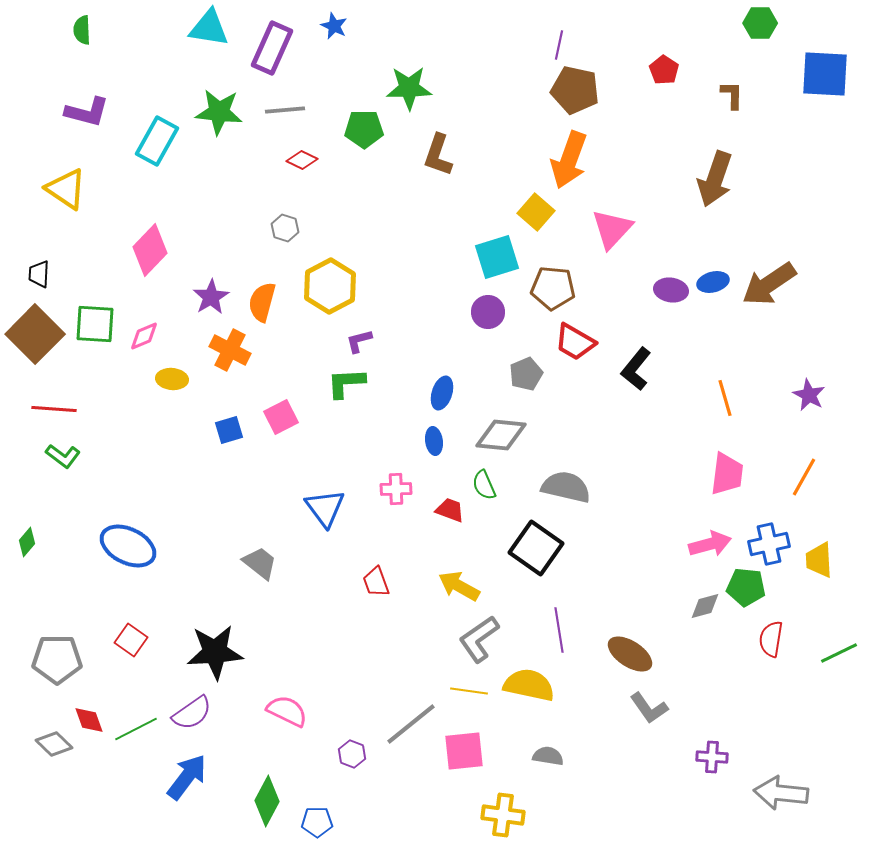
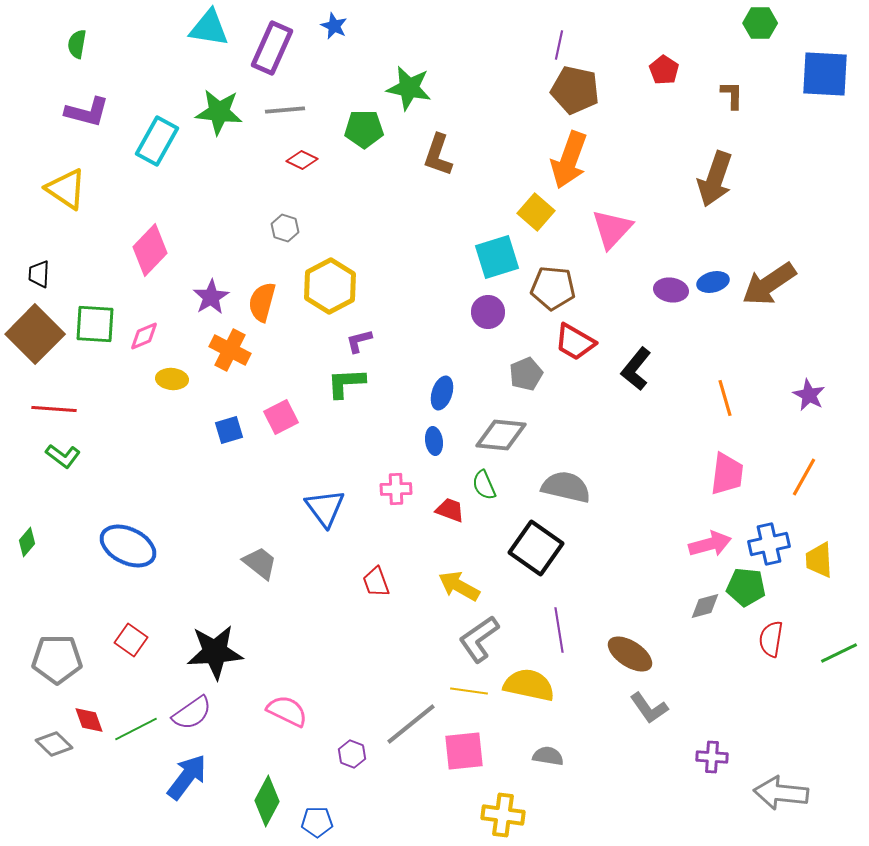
green semicircle at (82, 30): moved 5 px left, 14 px down; rotated 12 degrees clockwise
green star at (409, 88): rotated 12 degrees clockwise
